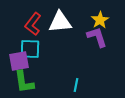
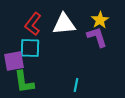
white triangle: moved 4 px right, 2 px down
cyan square: moved 1 px up
purple square: moved 5 px left
